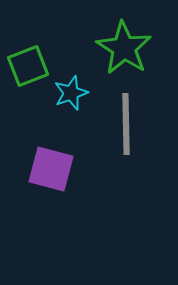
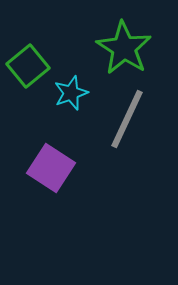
green square: rotated 18 degrees counterclockwise
gray line: moved 1 px right, 5 px up; rotated 26 degrees clockwise
purple square: moved 1 px up; rotated 18 degrees clockwise
